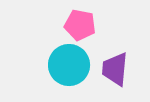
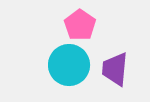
pink pentagon: rotated 24 degrees clockwise
